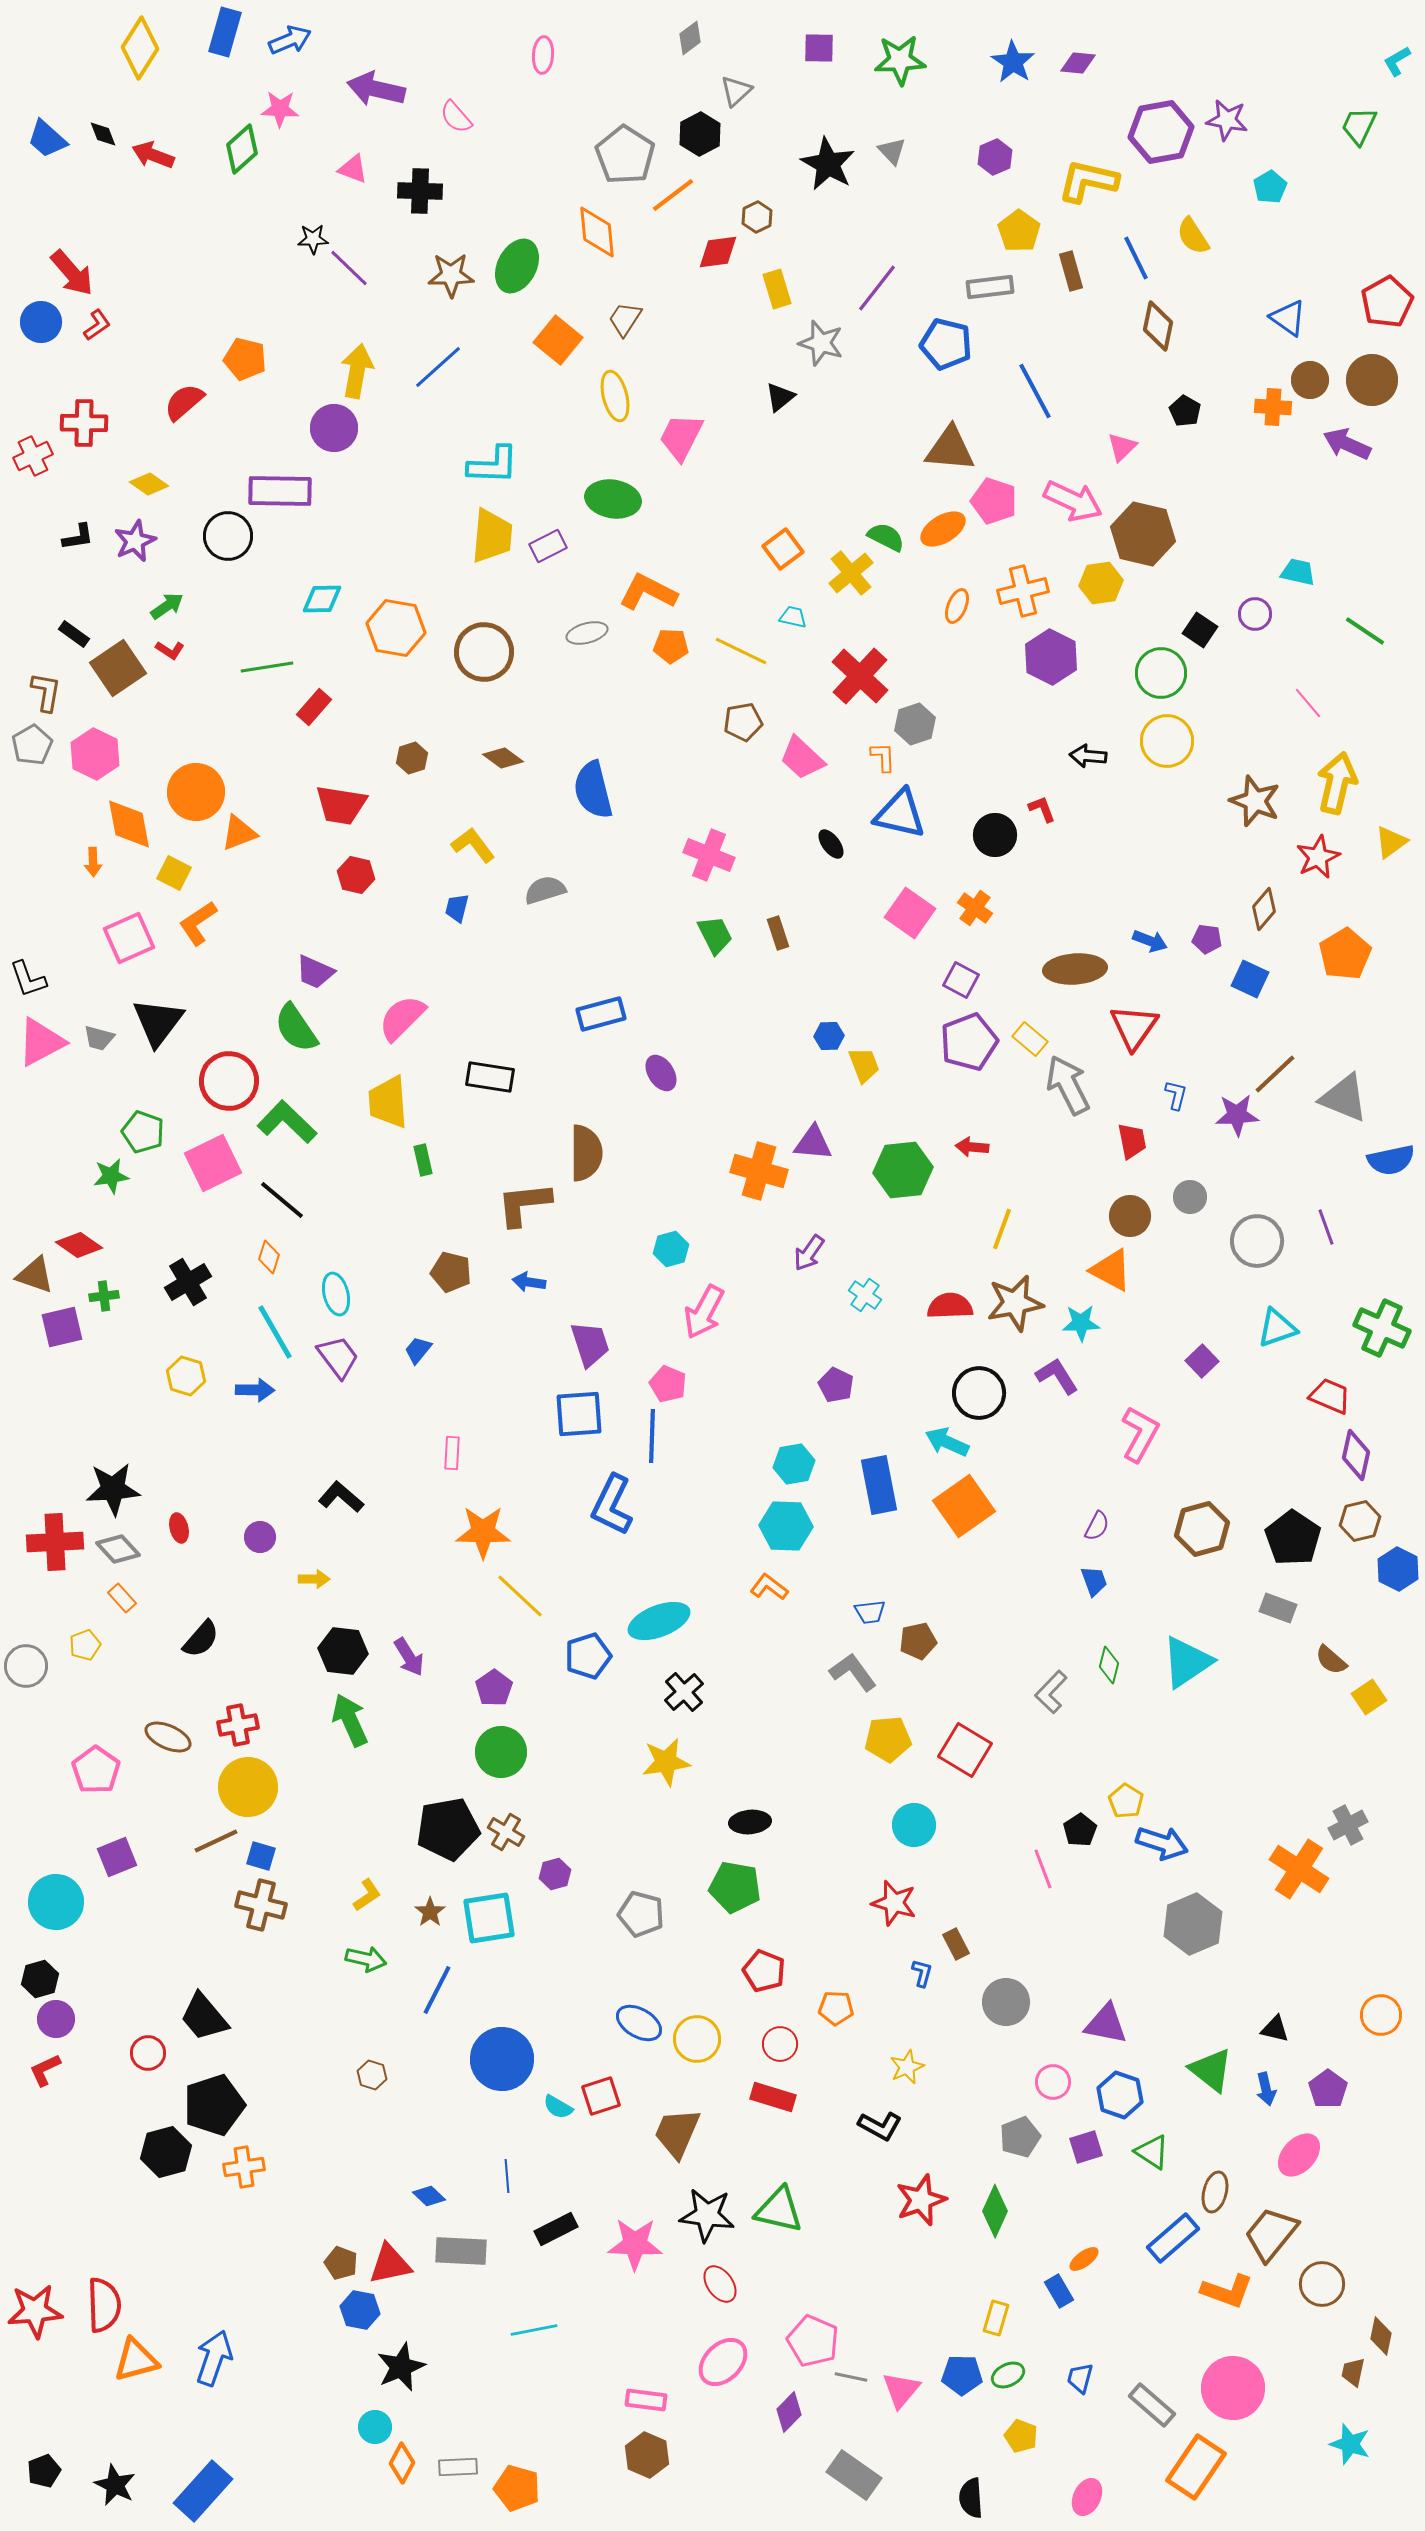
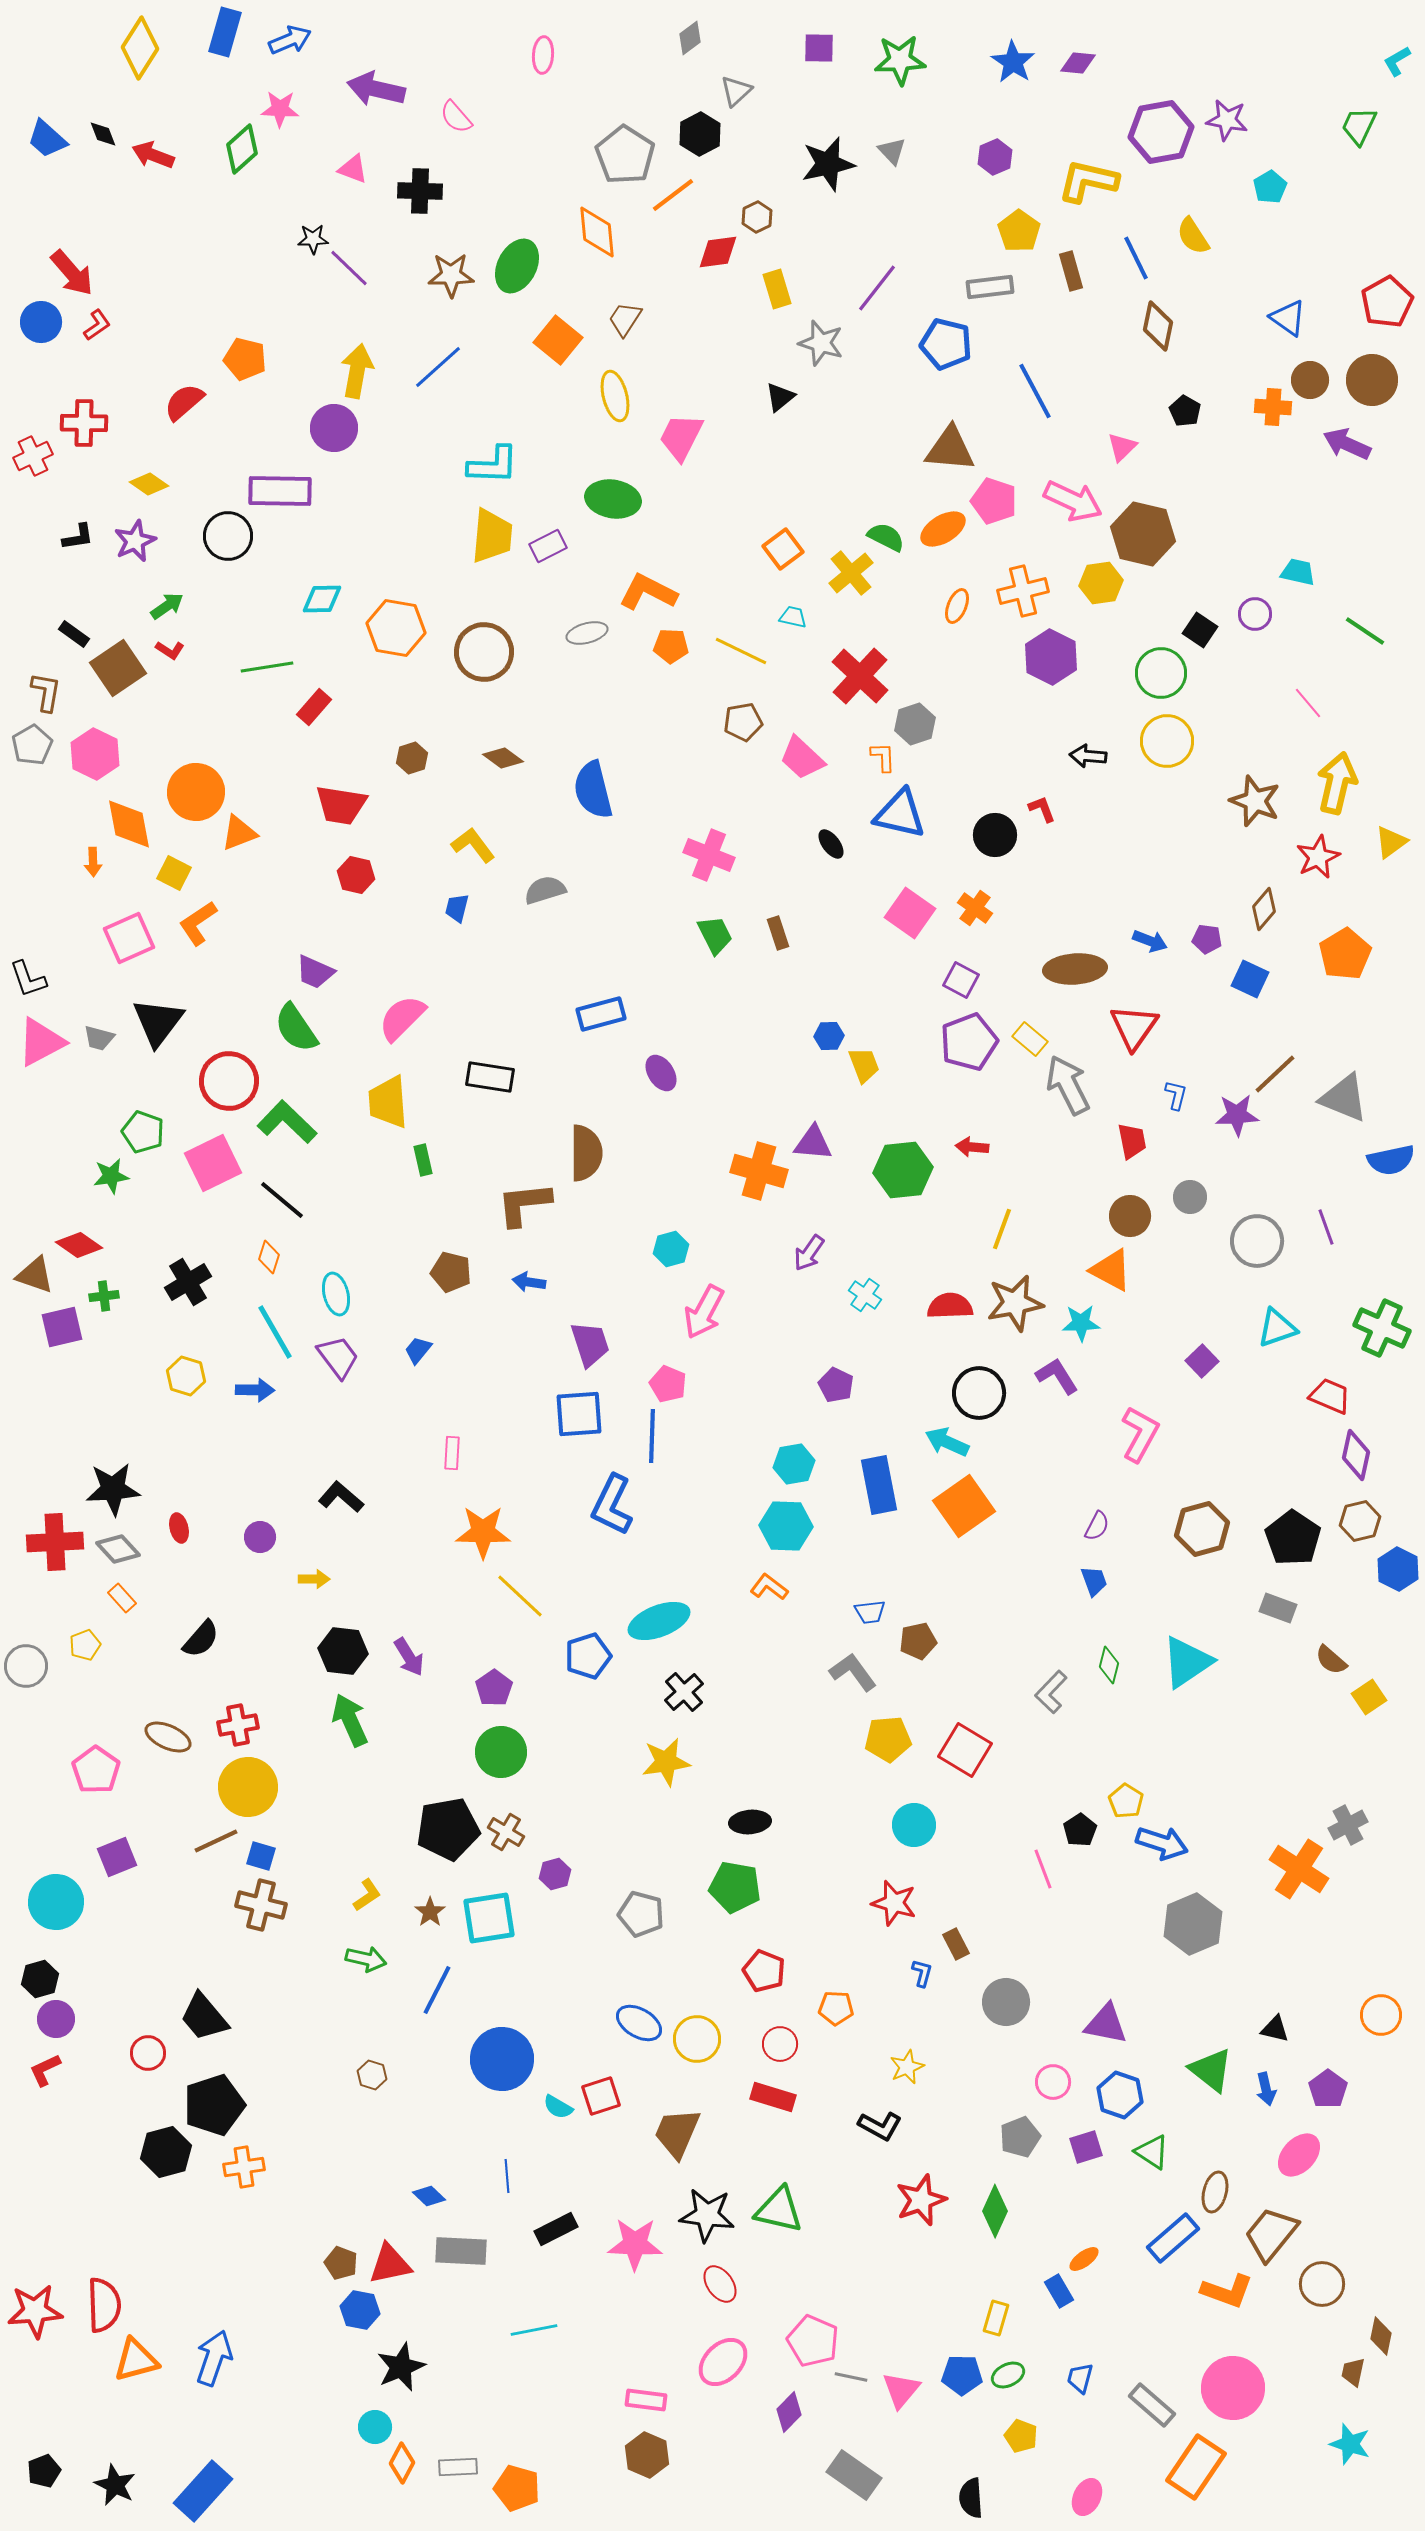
black star at (828, 164): rotated 30 degrees clockwise
